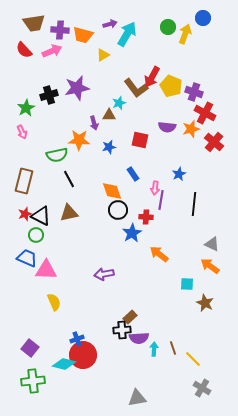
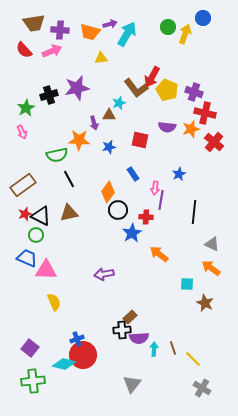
orange trapezoid at (83, 35): moved 7 px right, 3 px up
yellow triangle at (103, 55): moved 2 px left, 3 px down; rotated 24 degrees clockwise
yellow pentagon at (171, 86): moved 4 px left, 4 px down
red cross at (205, 113): rotated 15 degrees counterclockwise
brown rectangle at (24, 181): moved 1 px left, 4 px down; rotated 40 degrees clockwise
orange diamond at (112, 191): moved 4 px left, 1 px down; rotated 55 degrees clockwise
black line at (194, 204): moved 8 px down
orange arrow at (210, 266): moved 1 px right, 2 px down
gray triangle at (137, 398): moved 5 px left, 14 px up; rotated 42 degrees counterclockwise
